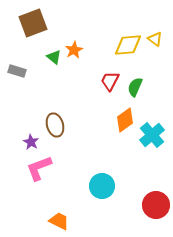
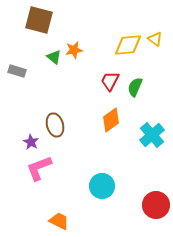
brown square: moved 6 px right, 3 px up; rotated 36 degrees clockwise
orange star: rotated 18 degrees clockwise
orange diamond: moved 14 px left
